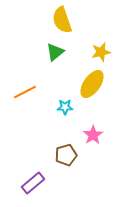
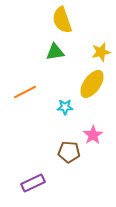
green triangle: rotated 30 degrees clockwise
brown pentagon: moved 3 px right, 3 px up; rotated 20 degrees clockwise
purple rectangle: rotated 15 degrees clockwise
